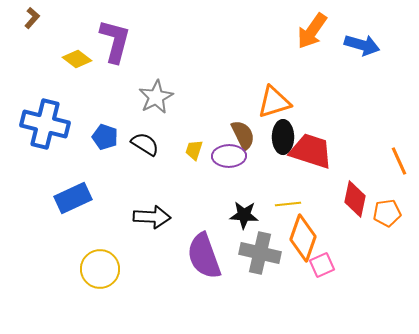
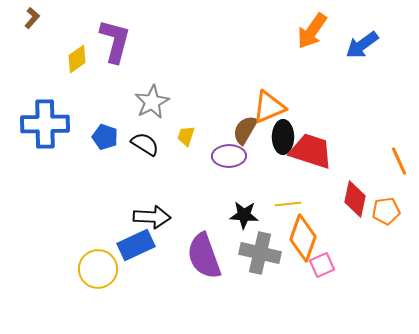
blue arrow: rotated 128 degrees clockwise
yellow diamond: rotated 72 degrees counterclockwise
gray star: moved 4 px left, 5 px down
orange triangle: moved 5 px left, 5 px down; rotated 6 degrees counterclockwise
blue cross: rotated 15 degrees counterclockwise
brown semicircle: moved 2 px right, 5 px up; rotated 124 degrees counterclockwise
yellow trapezoid: moved 8 px left, 14 px up
blue rectangle: moved 63 px right, 47 px down
orange pentagon: moved 1 px left, 2 px up
yellow circle: moved 2 px left
